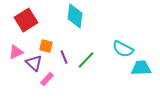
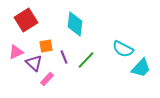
cyan diamond: moved 8 px down
orange square: rotated 24 degrees counterclockwise
cyan trapezoid: rotated 135 degrees clockwise
